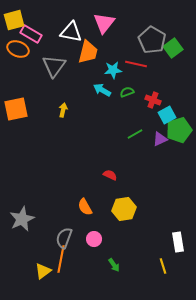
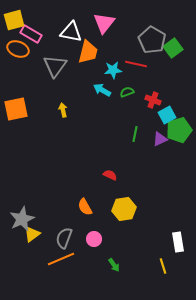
gray triangle: moved 1 px right
yellow arrow: rotated 24 degrees counterclockwise
green line: rotated 49 degrees counterclockwise
orange line: rotated 56 degrees clockwise
yellow triangle: moved 11 px left, 37 px up
